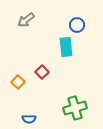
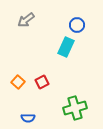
cyan rectangle: rotated 30 degrees clockwise
red square: moved 10 px down; rotated 16 degrees clockwise
blue semicircle: moved 1 px left, 1 px up
